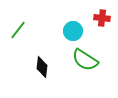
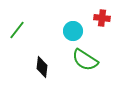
green line: moved 1 px left
